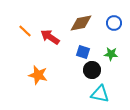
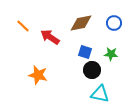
orange line: moved 2 px left, 5 px up
blue square: moved 2 px right
